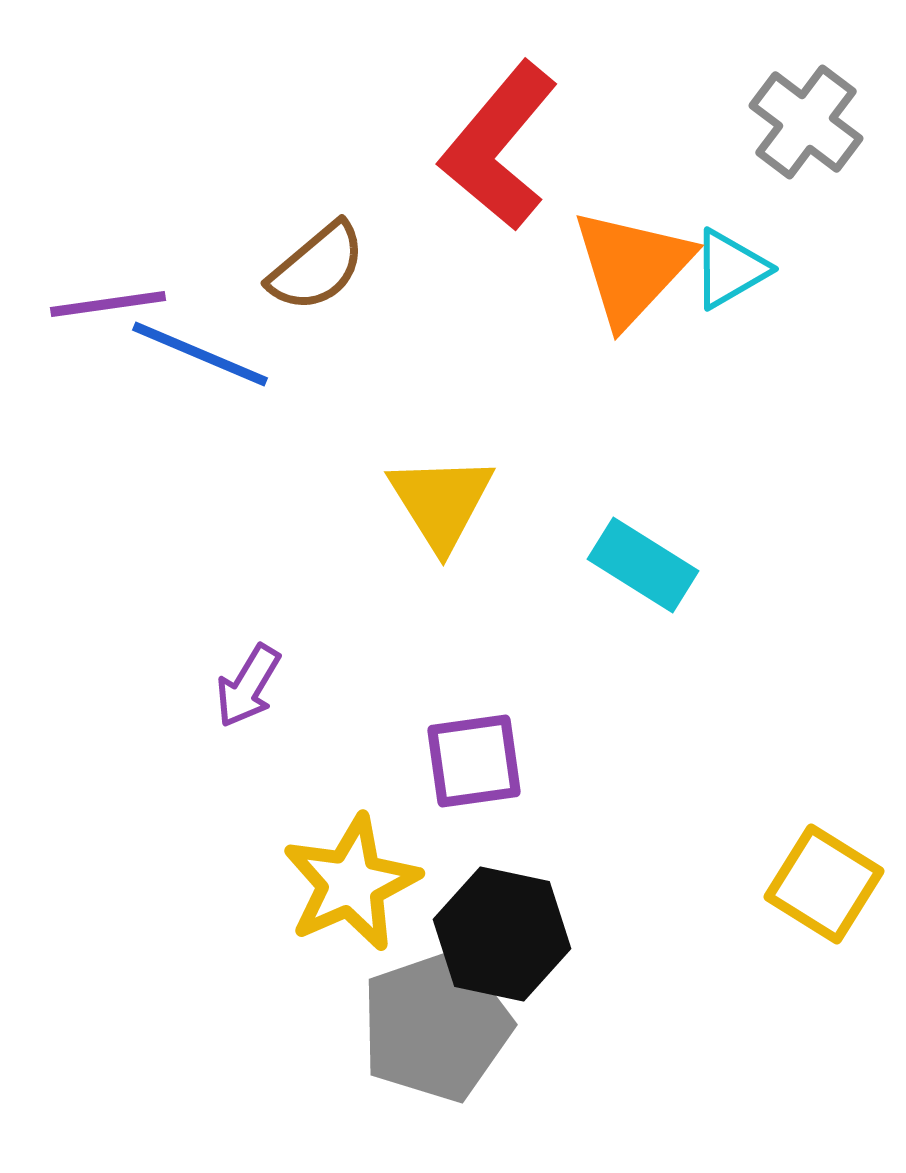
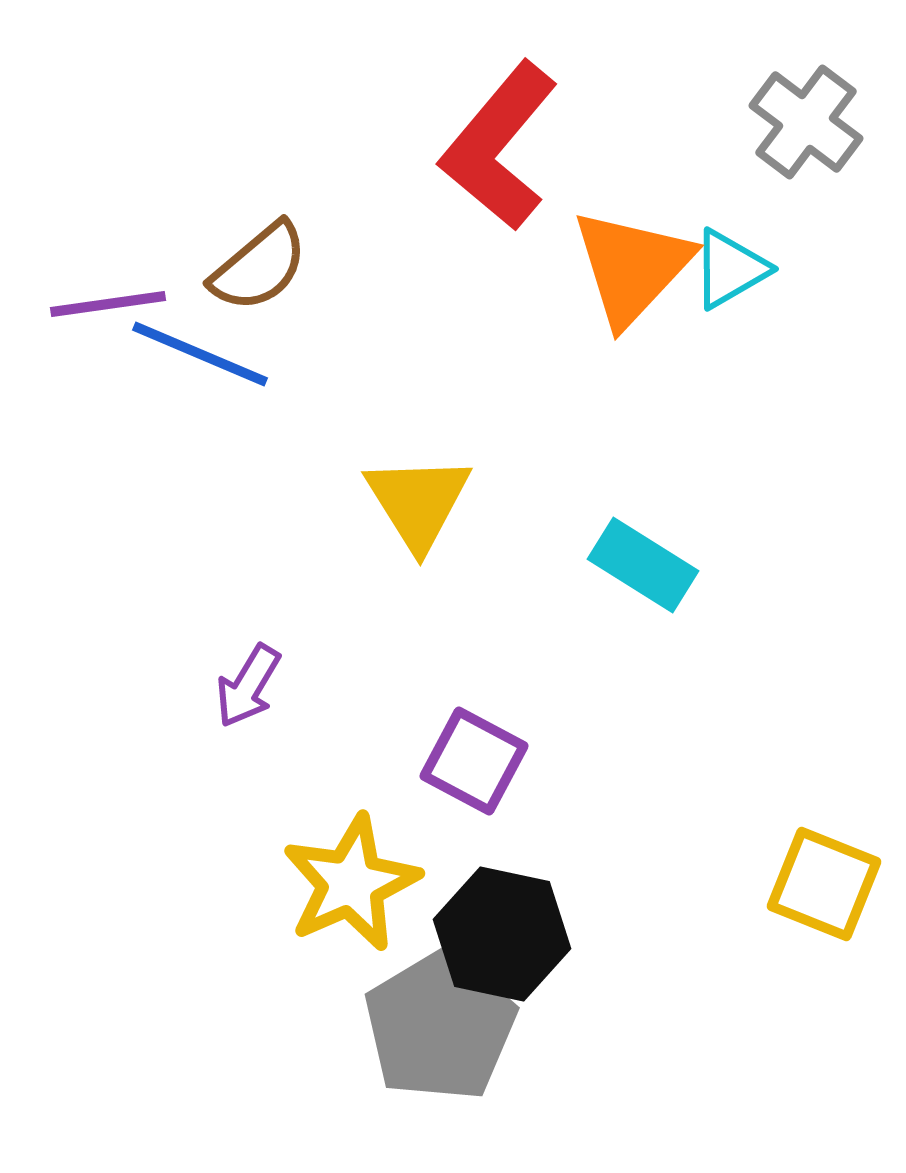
brown semicircle: moved 58 px left
yellow triangle: moved 23 px left
purple square: rotated 36 degrees clockwise
yellow square: rotated 10 degrees counterclockwise
gray pentagon: moved 4 px right; rotated 12 degrees counterclockwise
